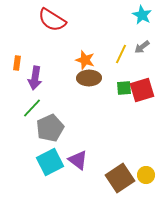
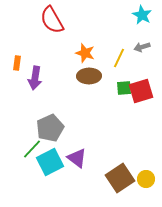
red semicircle: rotated 28 degrees clockwise
gray arrow: rotated 21 degrees clockwise
yellow line: moved 2 px left, 4 px down
orange star: moved 7 px up
brown ellipse: moved 2 px up
red square: moved 1 px left, 1 px down
green line: moved 41 px down
purple triangle: moved 1 px left, 2 px up
yellow circle: moved 4 px down
